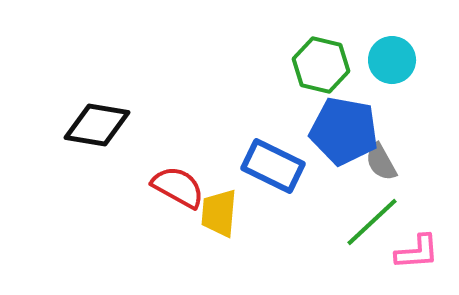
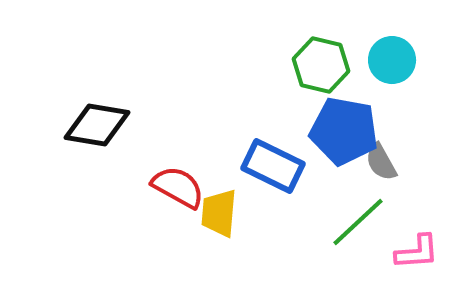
green line: moved 14 px left
